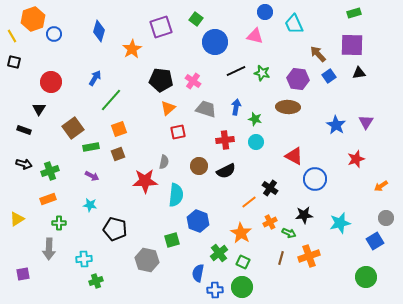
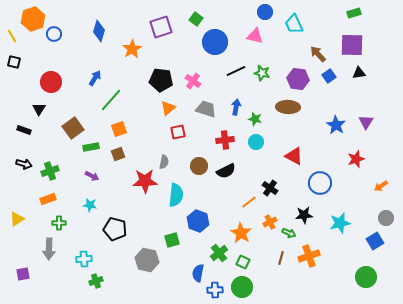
blue circle at (315, 179): moved 5 px right, 4 px down
